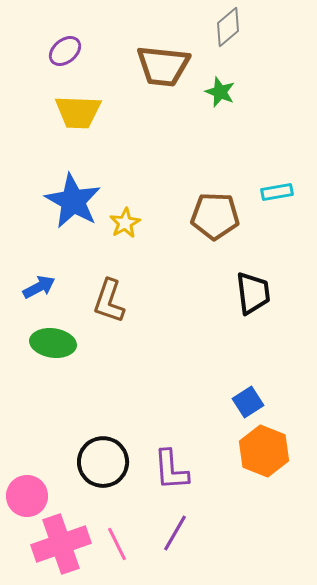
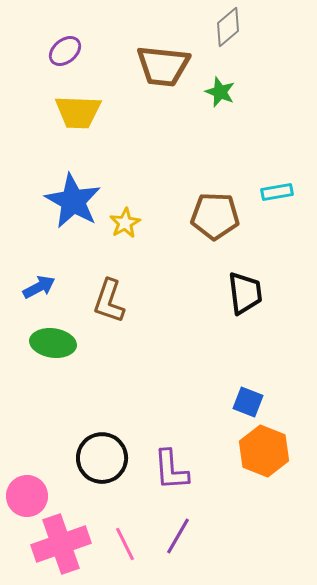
black trapezoid: moved 8 px left
blue square: rotated 36 degrees counterclockwise
black circle: moved 1 px left, 4 px up
purple line: moved 3 px right, 3 px down
pink line: moved 8 px right
